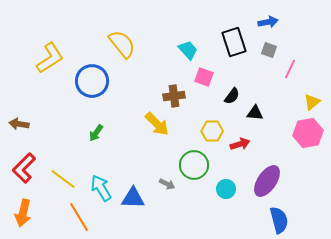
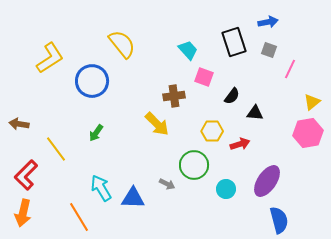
red L-shape: moved 2 px right, 7 px down
yellow line: moved 7 px left, 30 px up; rotated 16 degrees clockwise
